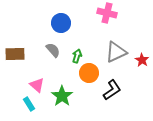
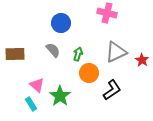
green arrow: moved 1 px right, 2 px up
green star: moved 2 px left
cyan rectangle: moved 2 px right
